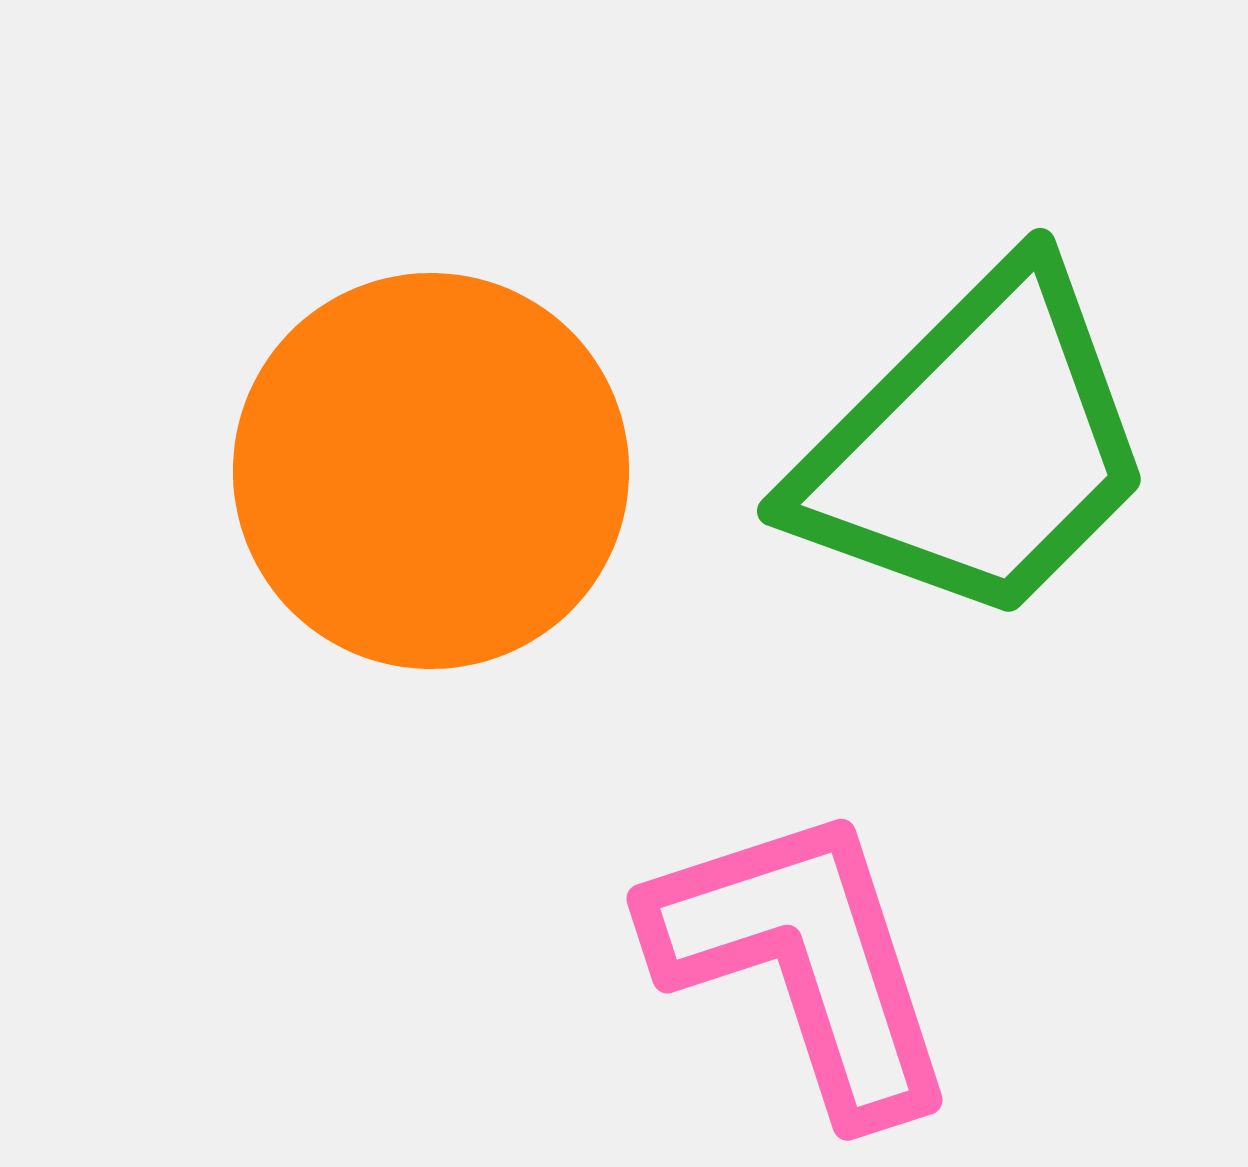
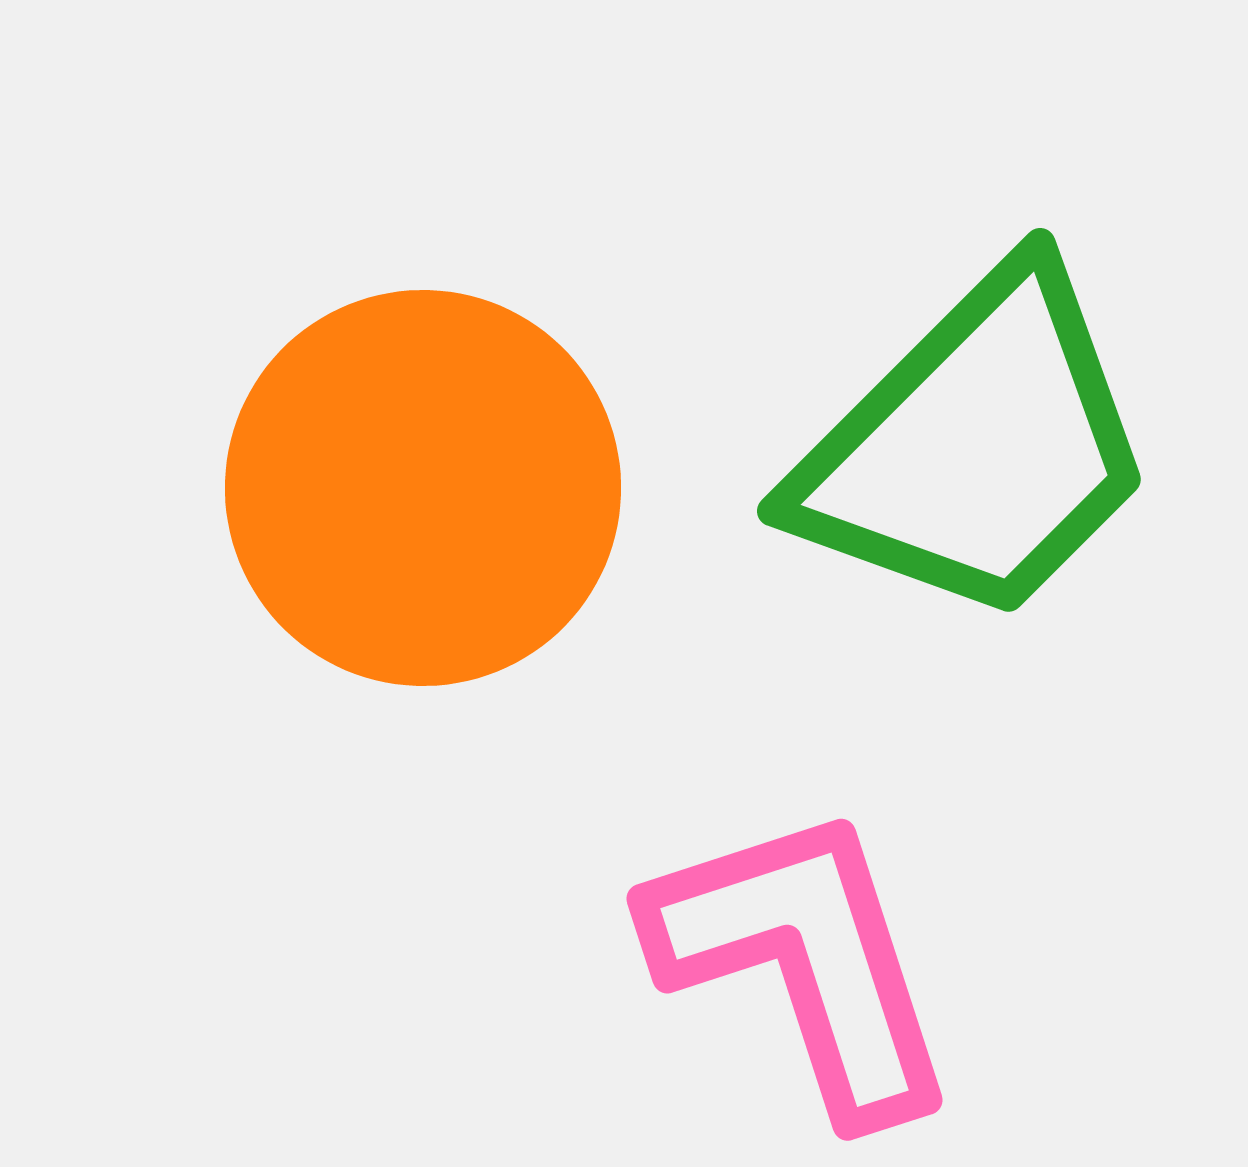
orange circle: moved 8 px left, 17 px down
